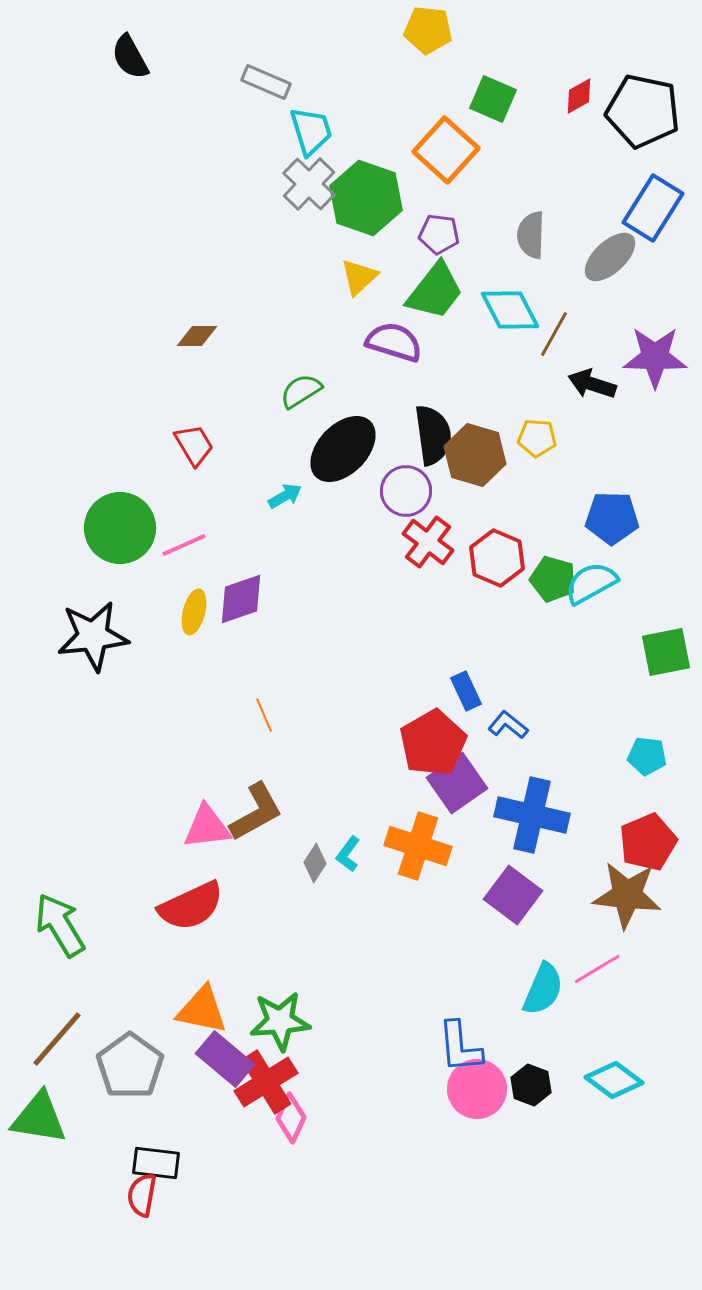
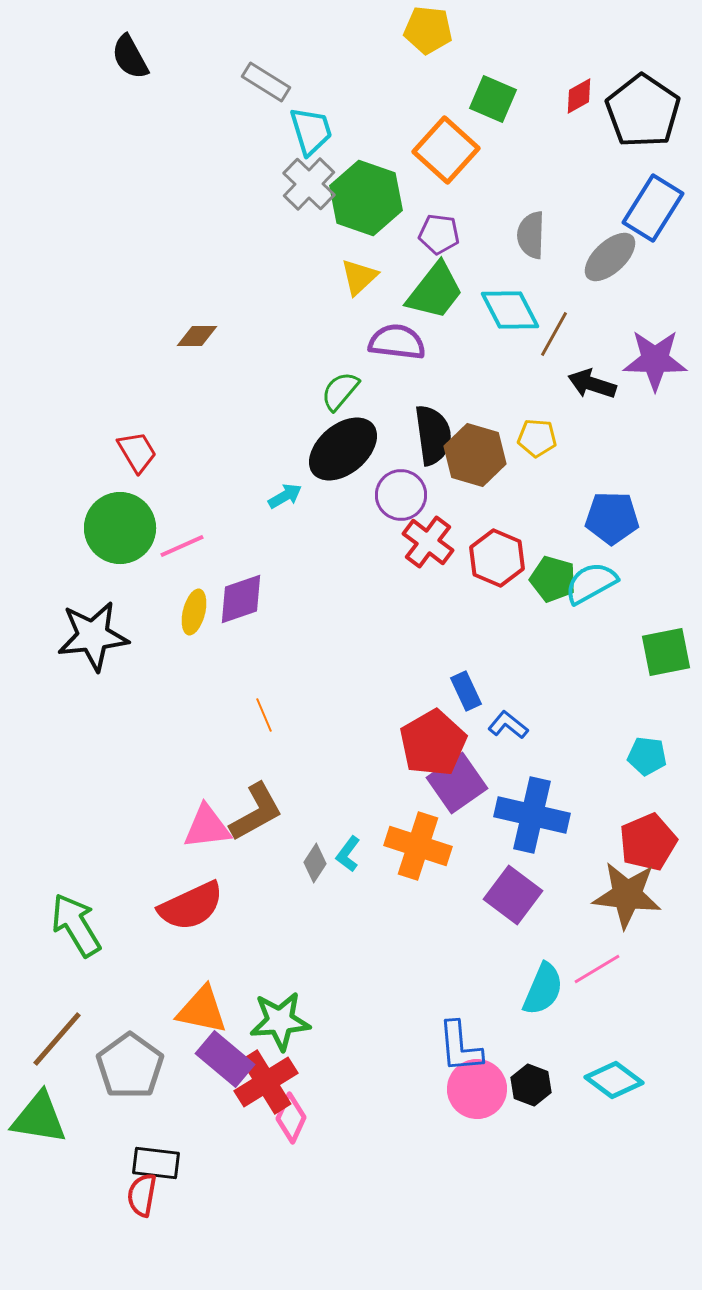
gray rectangle at (266, 82): rotated 9 degrees clockwise
black pentagon at (643, 111): rotated 22 degrees clockwise
purple semicircle at (394, 342): moved 3 px right; rotated 10 degrees counterclockwise
purple star at (655, 357): moved 3 px down
green semicircle at (301, 391): moved 39 px right; rotated 18 degrees counterclockwise
red trapezoid at (194, 445): moved 57 px left, 7 px down
black ellipse at (343, 449): rotated 6 degrees clockwise
purple circle at (406, 491): moved 5 px left, 4 px down
pink line at (184, 545): moved 2 px left, 1 px down
green arrow at (60, 925): moved 16 px right
